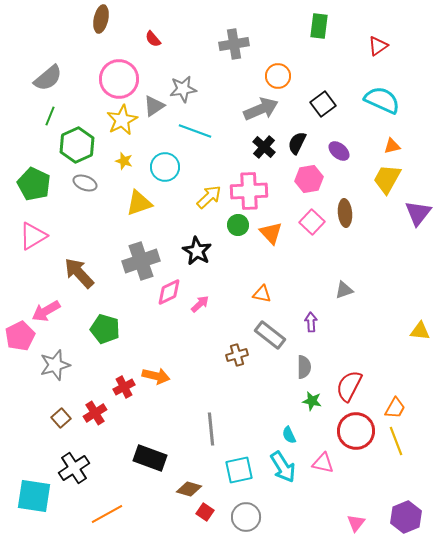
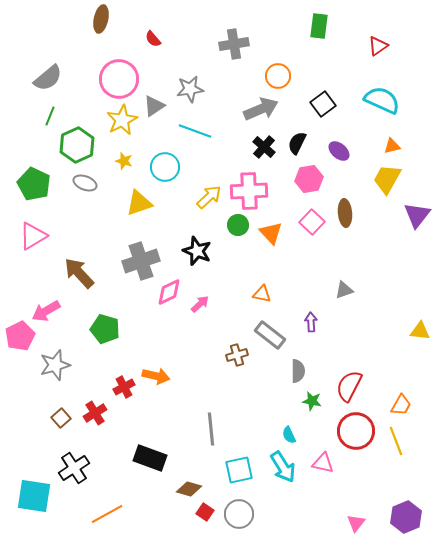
gray star at (183, 89): moved 7 px right
purple triangle at (418, 213): moved 1 px left, 2 px down
black star at (197, 251): rotated 8 degrees counterclockwise
gray semicircle at (304, 367): moved 6 px left, 4 px down
orange trapezoid at (395, 408): moved 6 px right, 3 px up
gray circle at (246, 517): moved 7 px left, 3 px up
